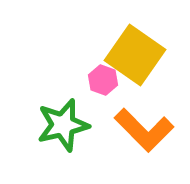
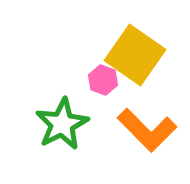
green star: moved 1 px left, 1 px up; rotated 14 degrees counterclockwise
orange L-shape: moved 3 px right
